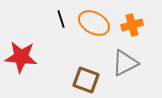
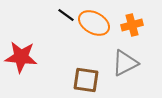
black line: moved 5 px right, 4 px up; rotated 36 degrees counterclockwise
brown square: rotated 12 degrees counterclockwise
